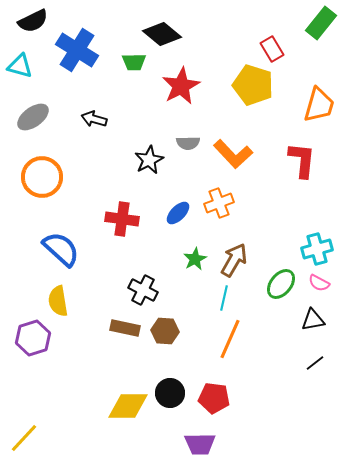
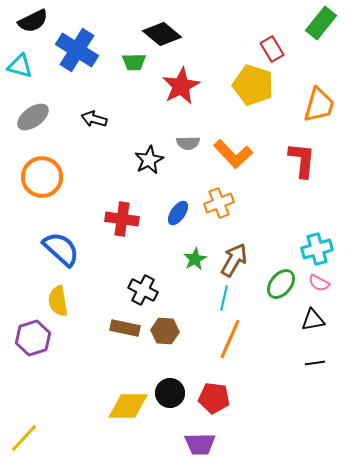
blue ellipse: rotated 10 degrees counterclockwise
black line: rotated 30 degrees clockwise
